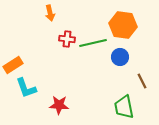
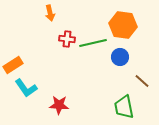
brown line: rotated 21 degrees counterclockwise
cyan L-shape: rotated 15 degrees counterclockwise
